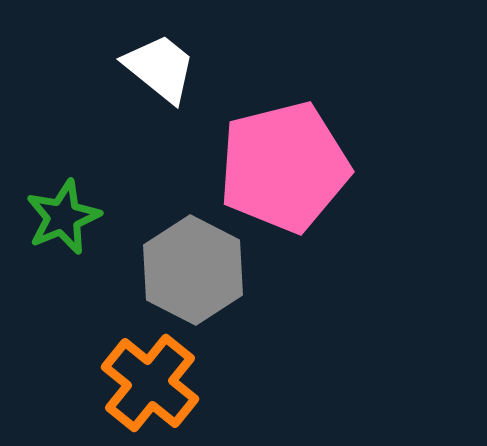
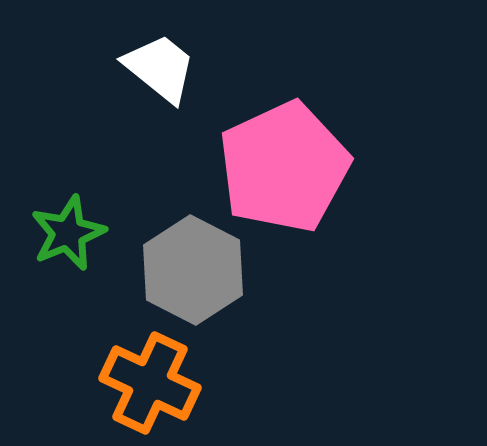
pink pentagon: rotated 11 degrees counterclockwise
green star: moved 5 px right, 16 px down
orange cross: rotated 14 degrees counterclockwise
